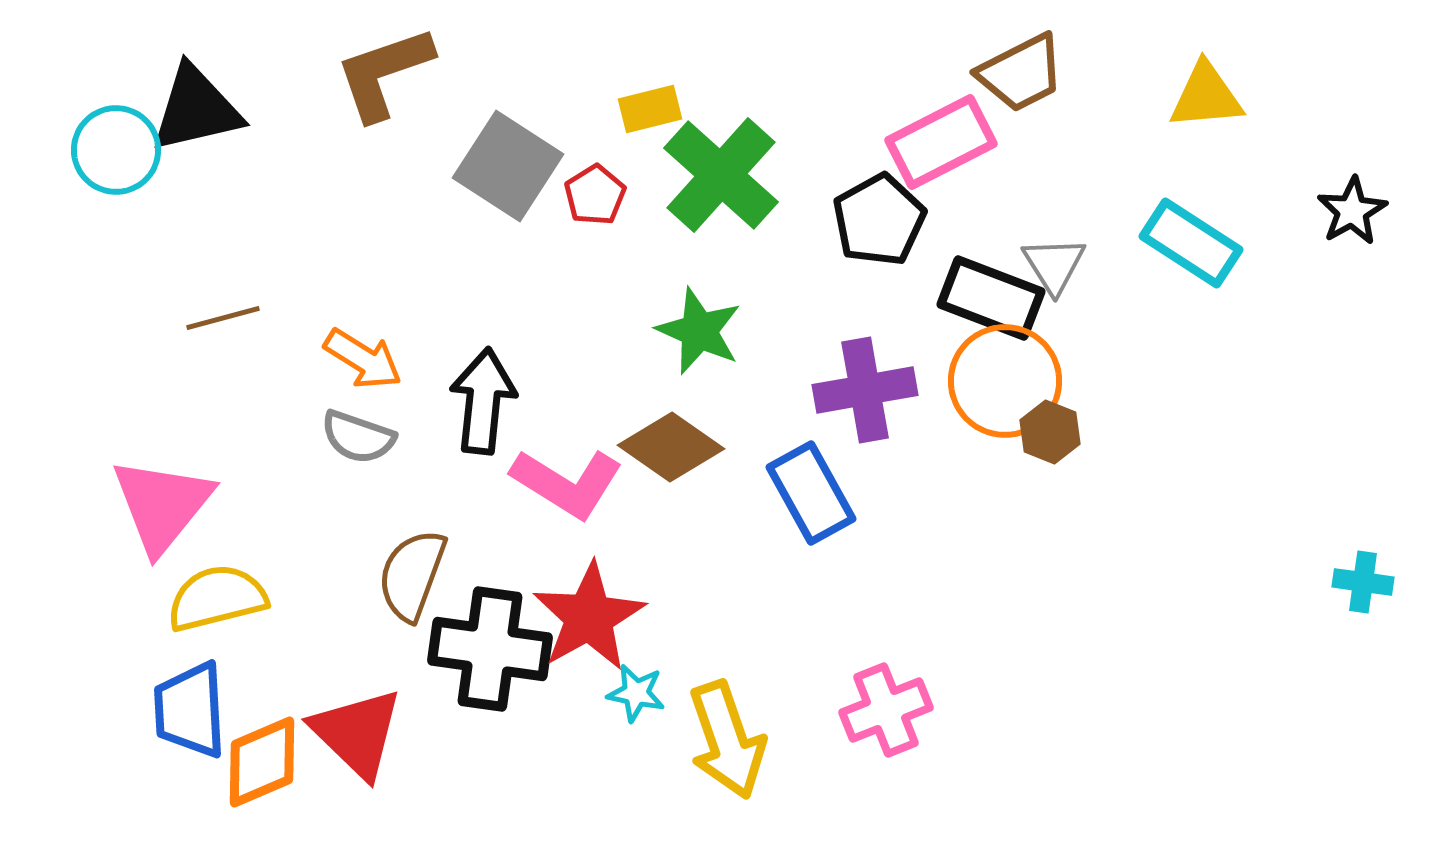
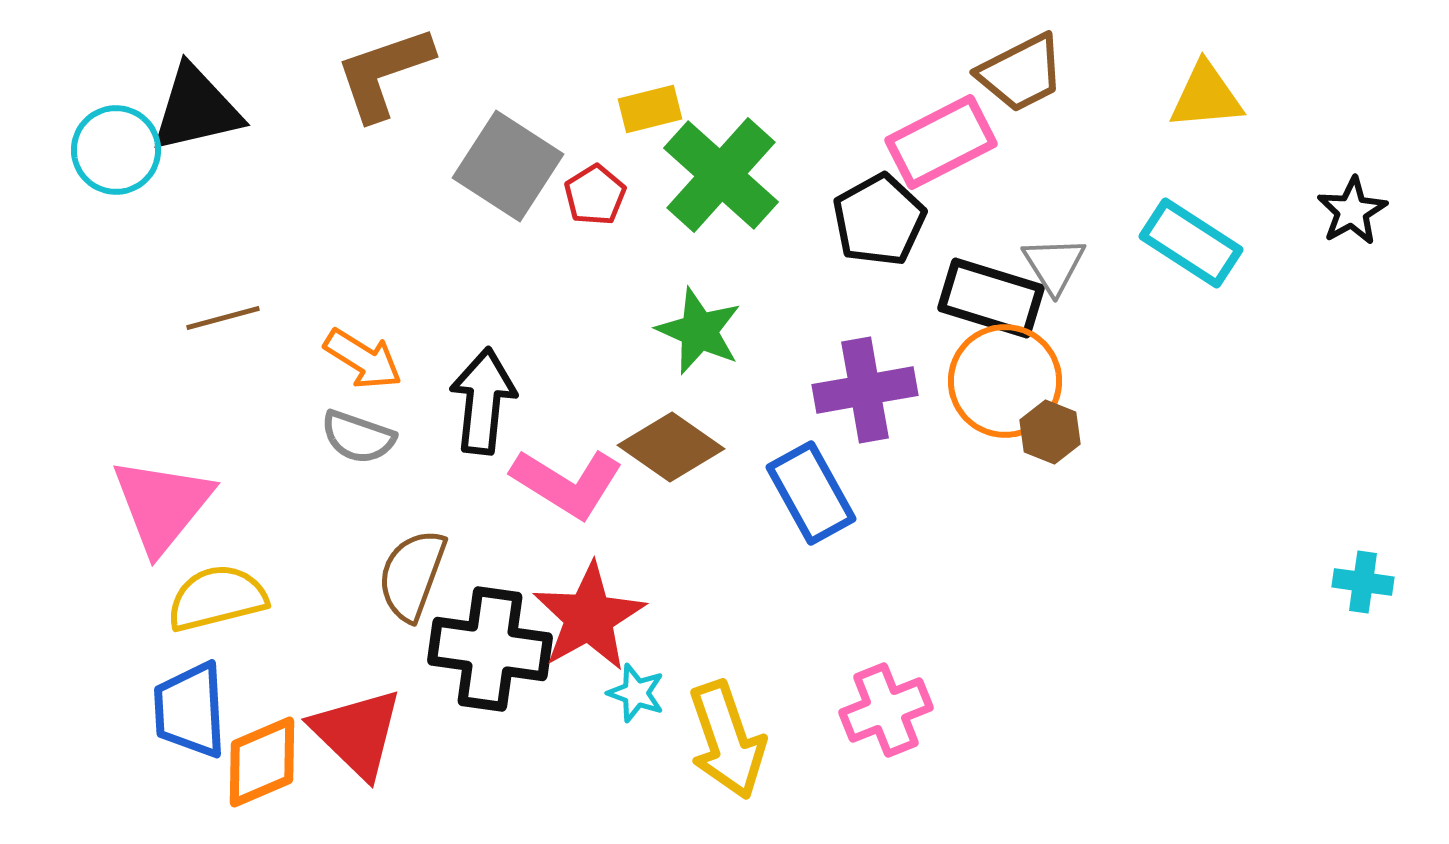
black rectangle: rotated 4 degrees counterclockwise
cyan star: rotated 8 degrees clockwise
